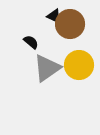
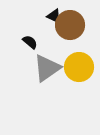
brown circle: moved 1 px down
black semicircle: moved 1 px left
yellow circle: moved 2 px down
